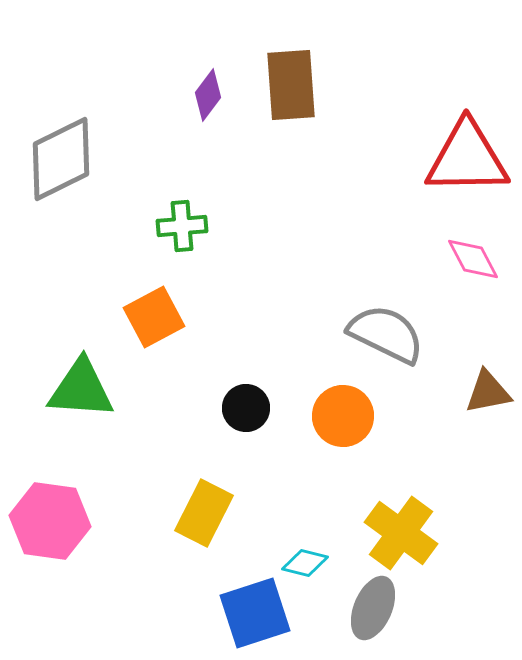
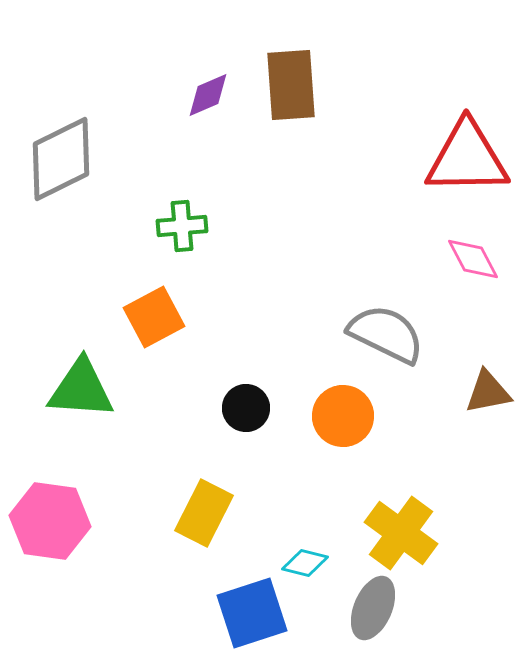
purple diamond: rotated 30 degrees clockwise
blue square: moved 3 px left
